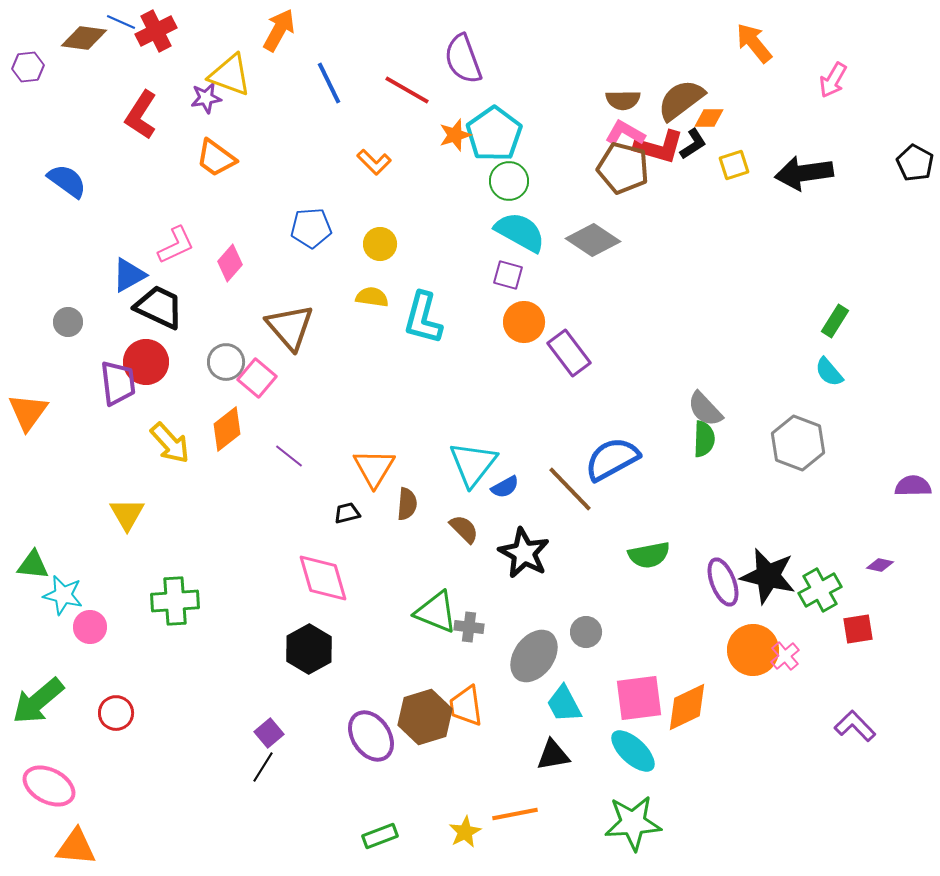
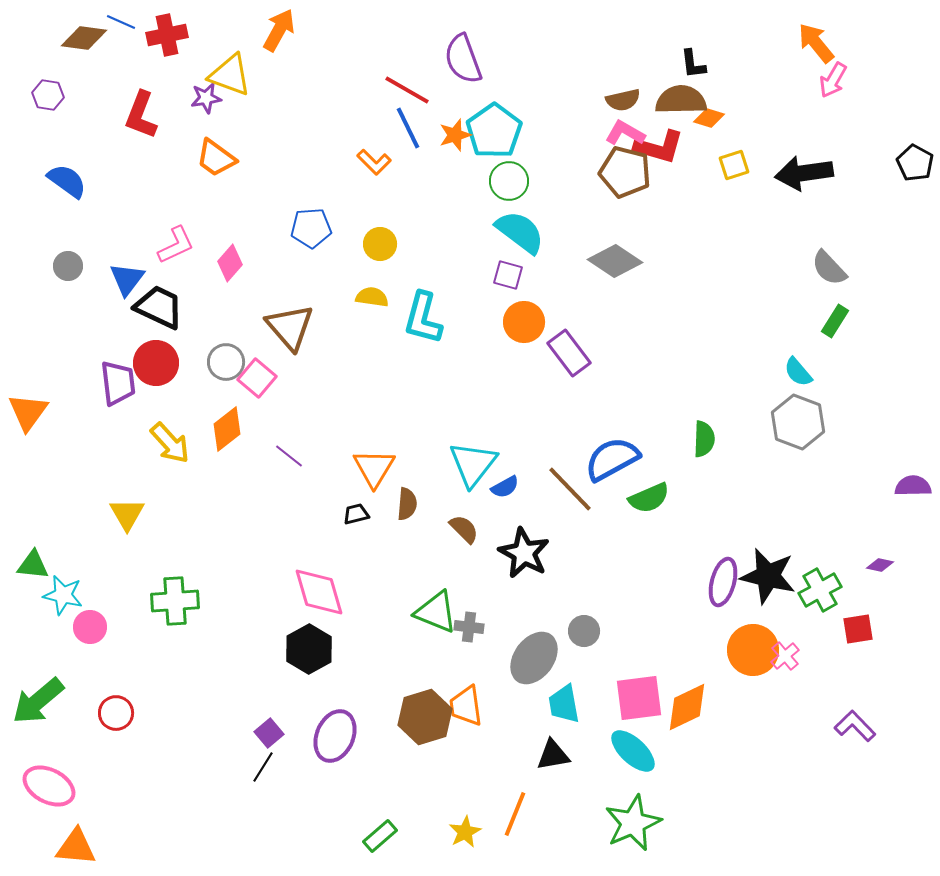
red cross at (156, 31): moved 11 px right, 4 px down; rotated 15 degrees clockwise
orange arrow at (754, 43): moved 62 px right
purple hexagon at (28, 67): moved 20 px right, 28 px down; rotated 16 degrees clockwise
blue line at (329, 83): moved 79 px right, 45 px down
brown semicircle at (623, 100): rotated 12 degrees counterclockwise
brown semicircle at (681, 100): rotated 36 degrees clockwise
red L-shape at (141, 115): rotated 12 degrees counterclockwise
orange diamond at (709, 118): rotated 16 degrees clockwise
cyan pentagon at (494, 134): moved 3 px up
black L-shape at (693, 144): moved 80 px up; rotated 116 degrees clockwise
brown pentagon at (623, 168): moved 2 px right, 4 px down
cyan semicircle at (520, 232): rotated 8 degrees clockwise
gray diamond at (593, 240): moved 22 px right, 21 px down
blue triangle at (129, 275): moved 2 px left, 4 px down; rotated 24 degrees counterclockwise
gray circle at (68, 322): moved 56 px up
red circle at (146, 362): moved 10 px right, 1 px down
cyan semicircle at (829, 372): moved 31 px left
gray semicircle at (705, 409): moved 124 px right, 141 px up
gray hexagon at (798, 443): moved 21 px up
black trapezoid at (347, 513): moved 9 px right, 1 px down
green semicircle at (649, 555): moved 57 px up; rotated 12 degrees counterclockwise
pink diamond at (323, 578): moved 4 px left, 14 px down
purple ellipse at (723, 582): rotated 36 degrees clockwise
gray circle at (586, 632): moved 2 px left, 1 px up
gray ellipse at (534, 656): moved 2 px down
cyan trapezoid at (564, 704): rotated 18 degrees clockwise
purple ellipse at (371, 736): moved 36 px left; rotated 57 degrees clockwise
orange line at (515, 814): rotated 57 degrees counterclockwise
green star at (633, 823): rotated 20 degrees counterclockwise
green rectangle at (380, 836): rotated 20 degrees counterclockwise
